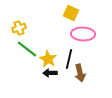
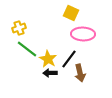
black line: rotated 24 degrees clockwise
